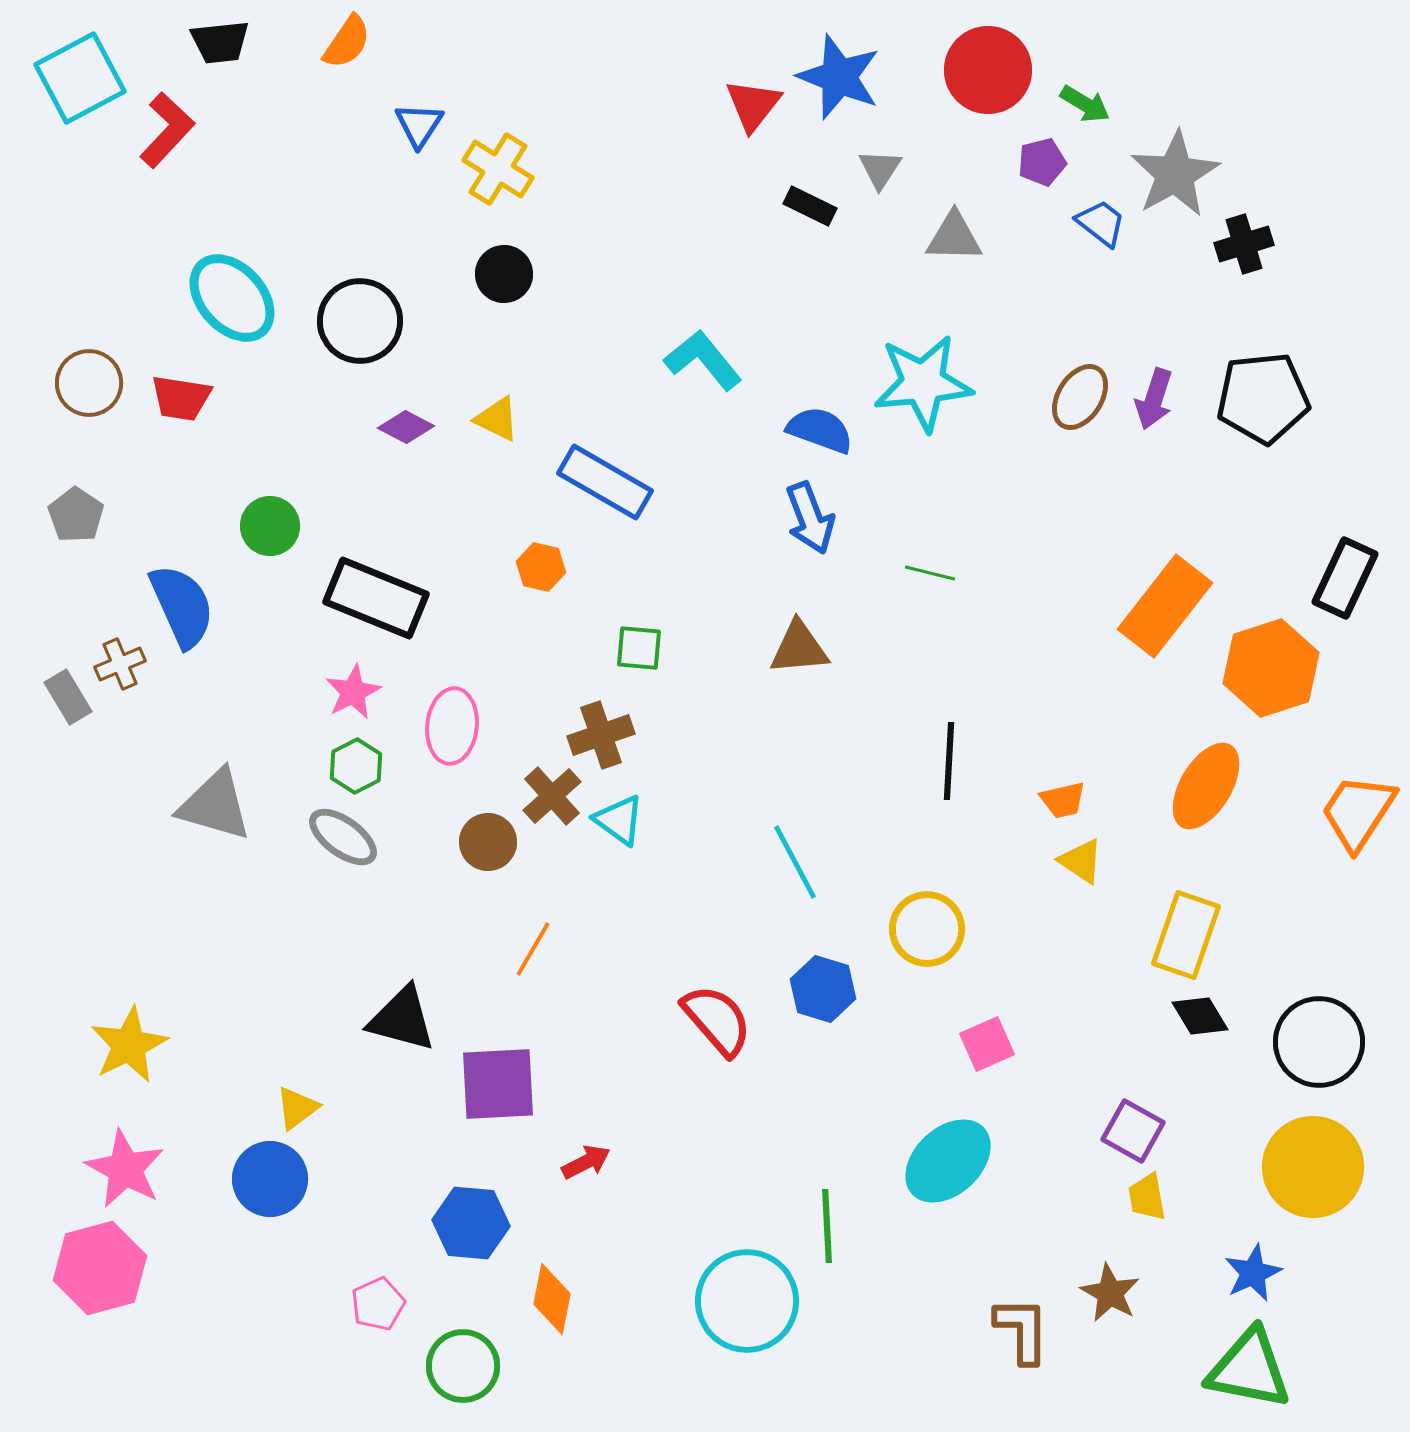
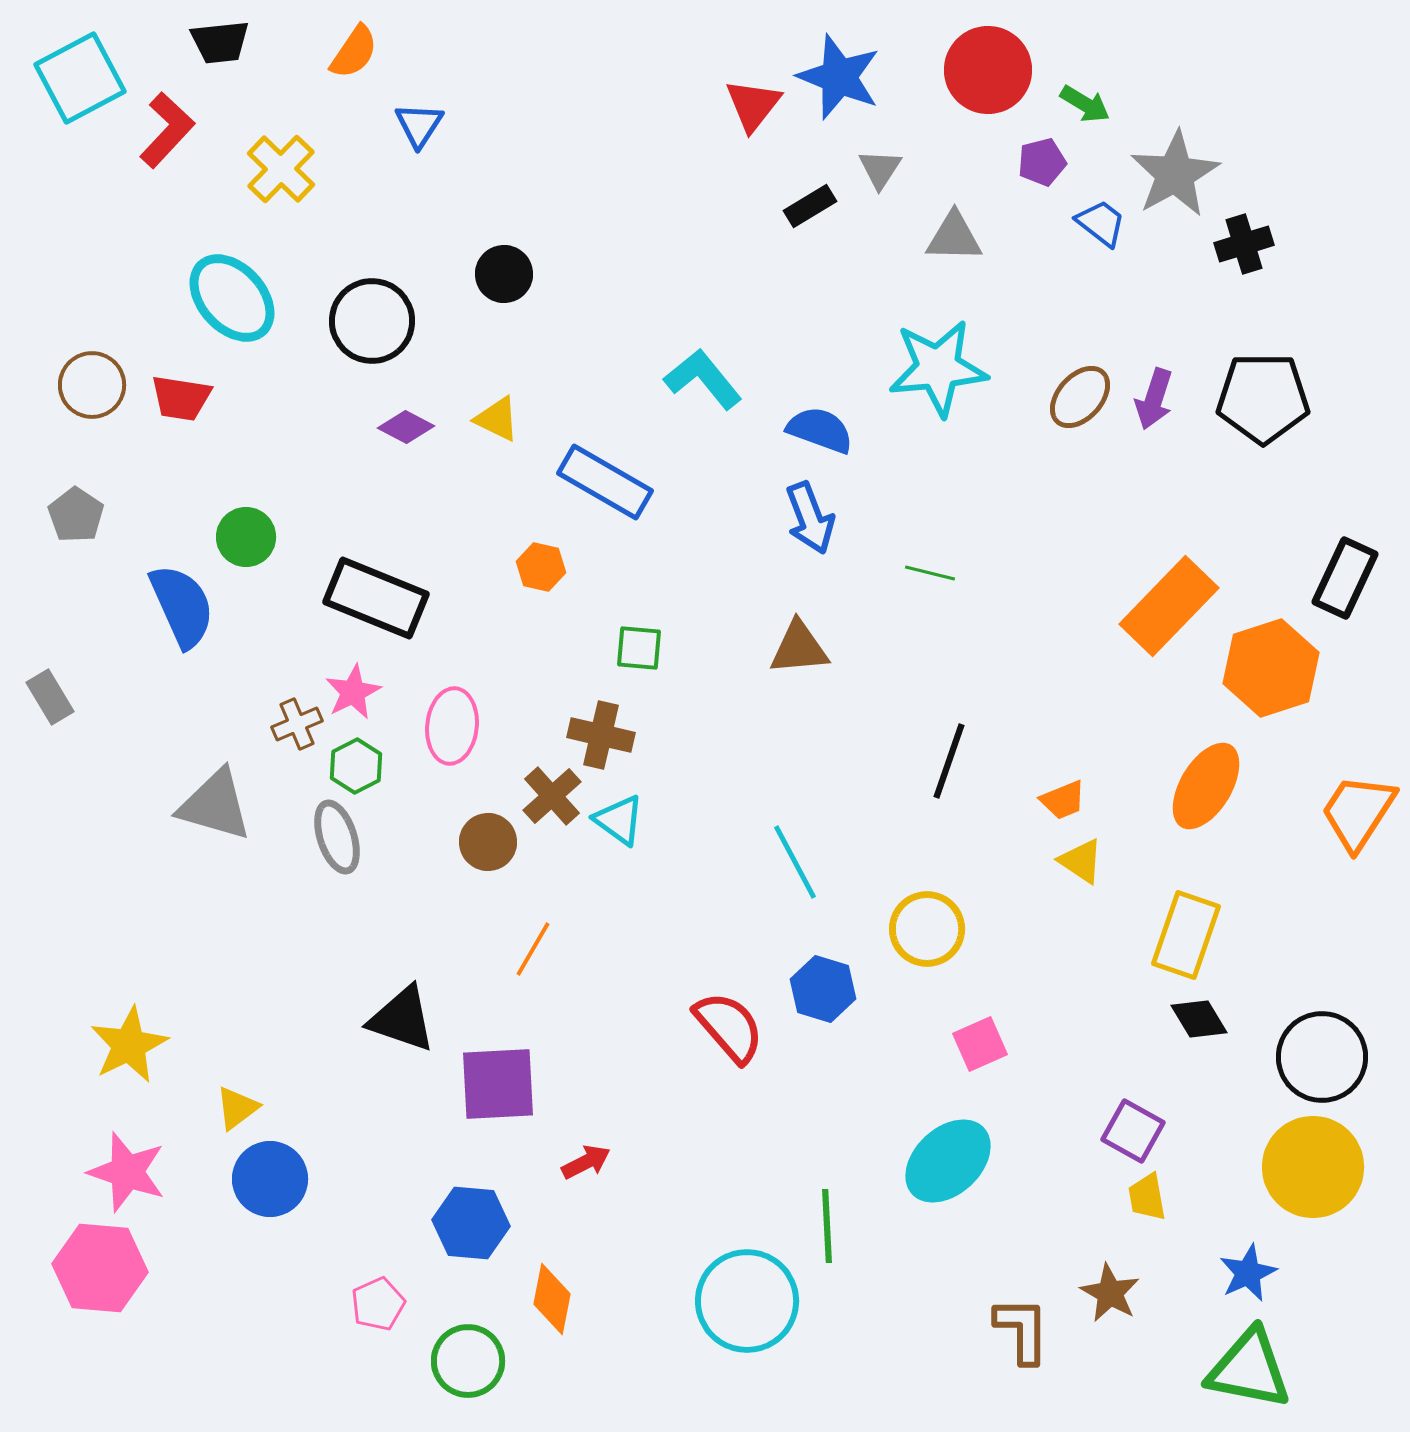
orange semicircle at (347, 42): moved 7 px right, 10 px down
yellow cross at (498, 169): moved 217 px left; rotated 12 degrees clockwise
black rectangle at (810, 206): rotated 57 degrees counterclockwise
black circle at (360, 321): moved 12 px right
cyan L-shape at (703, 360): moved 19 px down
brown circle at (89, 383): moved 3 px right, 2 px down
cyan star at (923, 383): moved 15 px right, 15 px up
brown ellipse at (1080, 397): rotated 10 degrees clockwise
black pentagon at (1263, 398): rotated 6 degrees clockwise
green circle at (270, 526): moved 24 px left, 11 px down
orange rectangle at (1165, 606): moved 4 px right; rotated 6 degrees clockwise
brown cross at (120, 664): moved 177 px right, 60 px down
gray rectangle at (68, 697): moved 18 px left
brown cross at (601, 735): rotated 32 degrees clockwise
black line at (949, 761): rotated 16 degrees clockwise
orange trapezoid at (1063, 800): rotated 9 degrees counterclockwise
gray ellipse at (343, 837): moved 6 px left; rotated 36 degrees clockwise
black diamond at (1200, 1016): moved 1 px left, 3 px down
black triangle at (402, 1019): rotated 4 degrees clockwise
red semicircle at (717, 1020): moved 12 px right, 7 px down
black circle at (1319, 1042): moved 3 px right, 15 px down
pink square at (987, 1044): moved 7 px left
yellow triangle at (297, 1108): moved 60 px left
pink star at (125, 1169): moved 2 px right, 3 px down; rotated 10 degrees counterclockwise
pink hexagon at (100, 1268): rotated 20 degrees clockwise
blue star at (1253, 1273): moved 5 px left
green circle at (463, 1366): moved 5 px right, 5 px up
